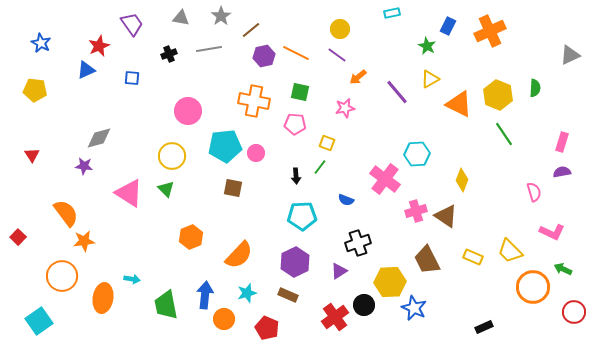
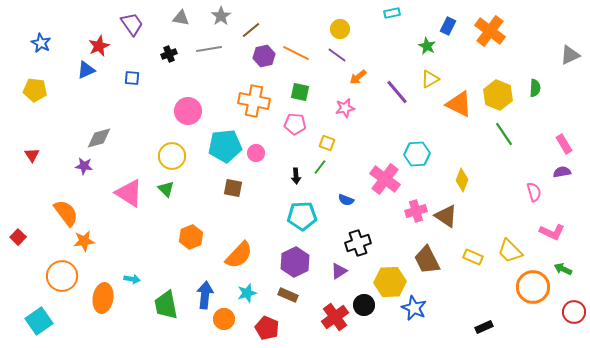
orange cross at (490, 31): rotated 28 degrees counterclockwise
pink rectangle at (562, 142): moved 2 px right, 2 px down; rotated 48 degrees counterclockwise
